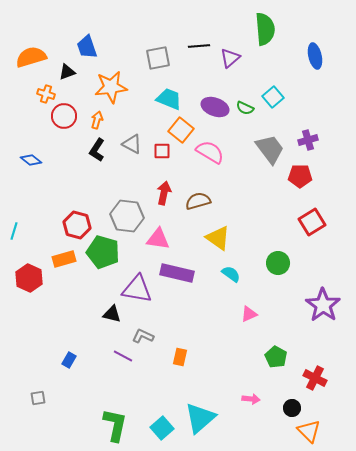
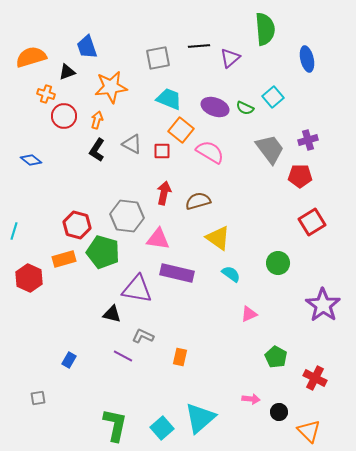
blue ellipse at (315, 56): moved 8 px left, 3 px down
black circle at (292, 408): moved 13 px left, 4 px down
